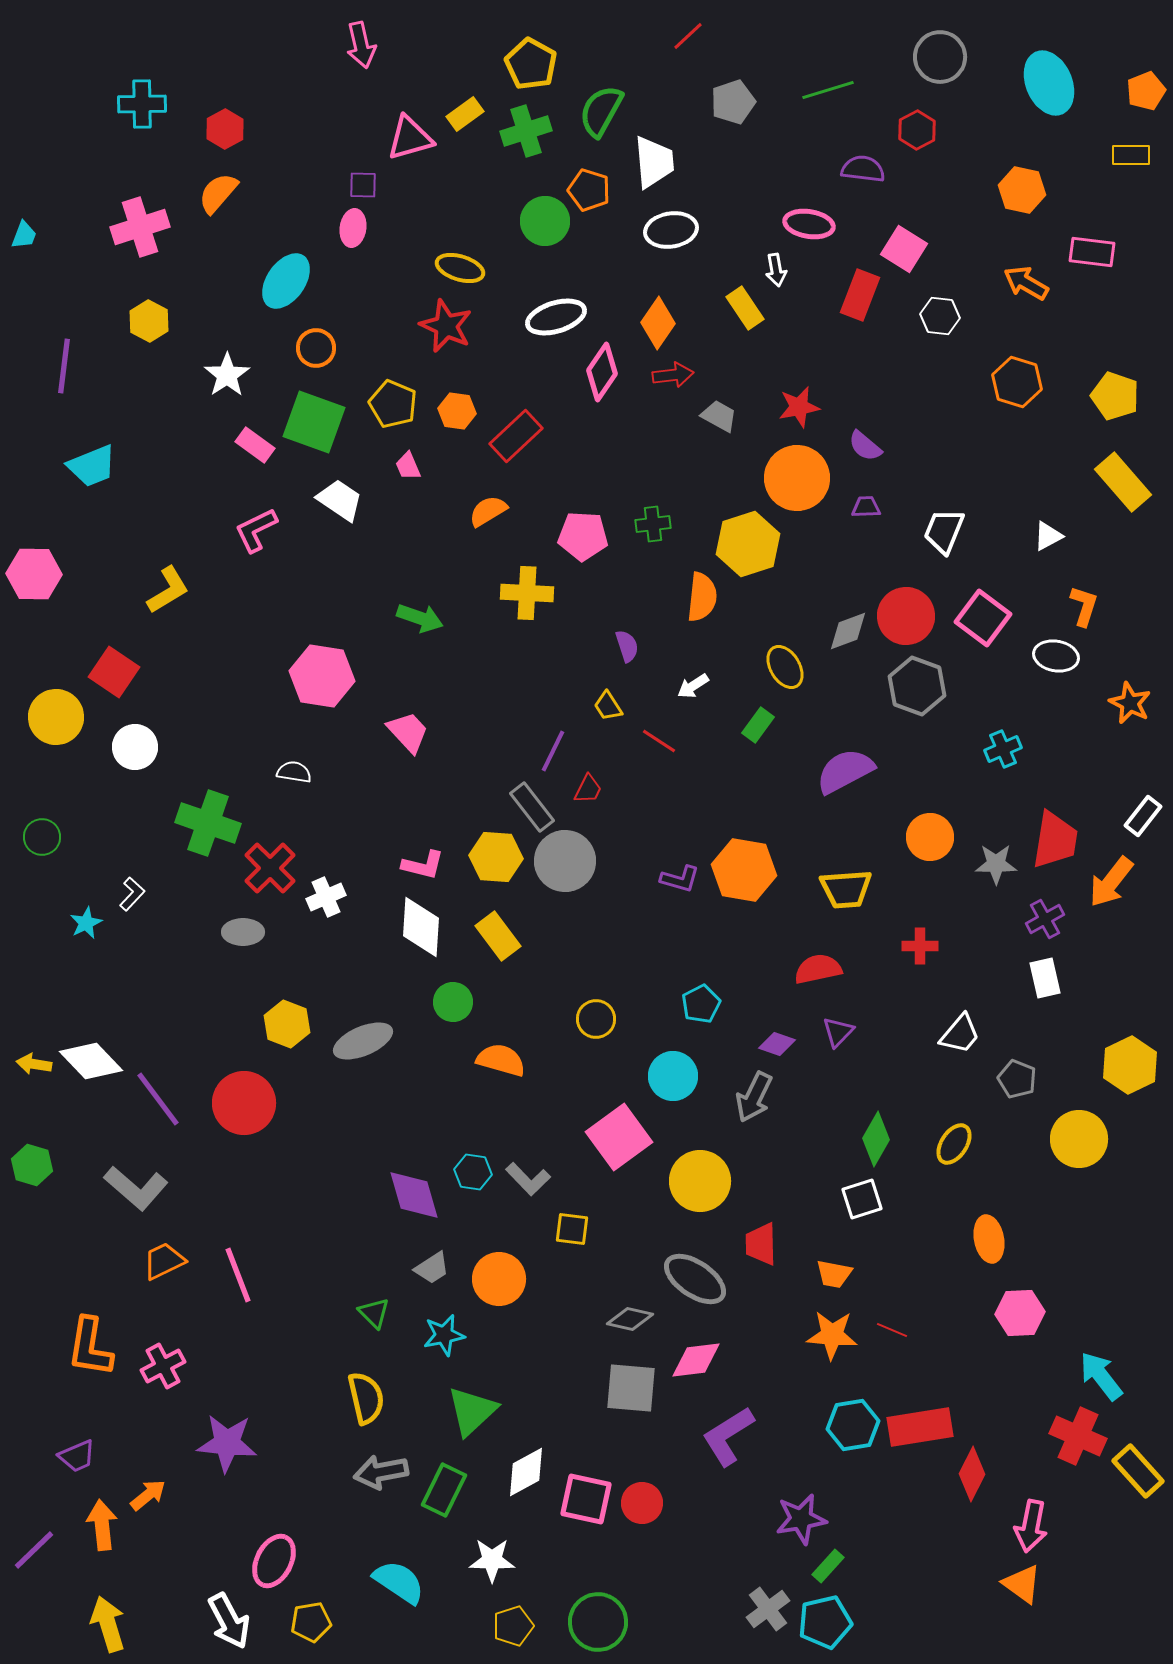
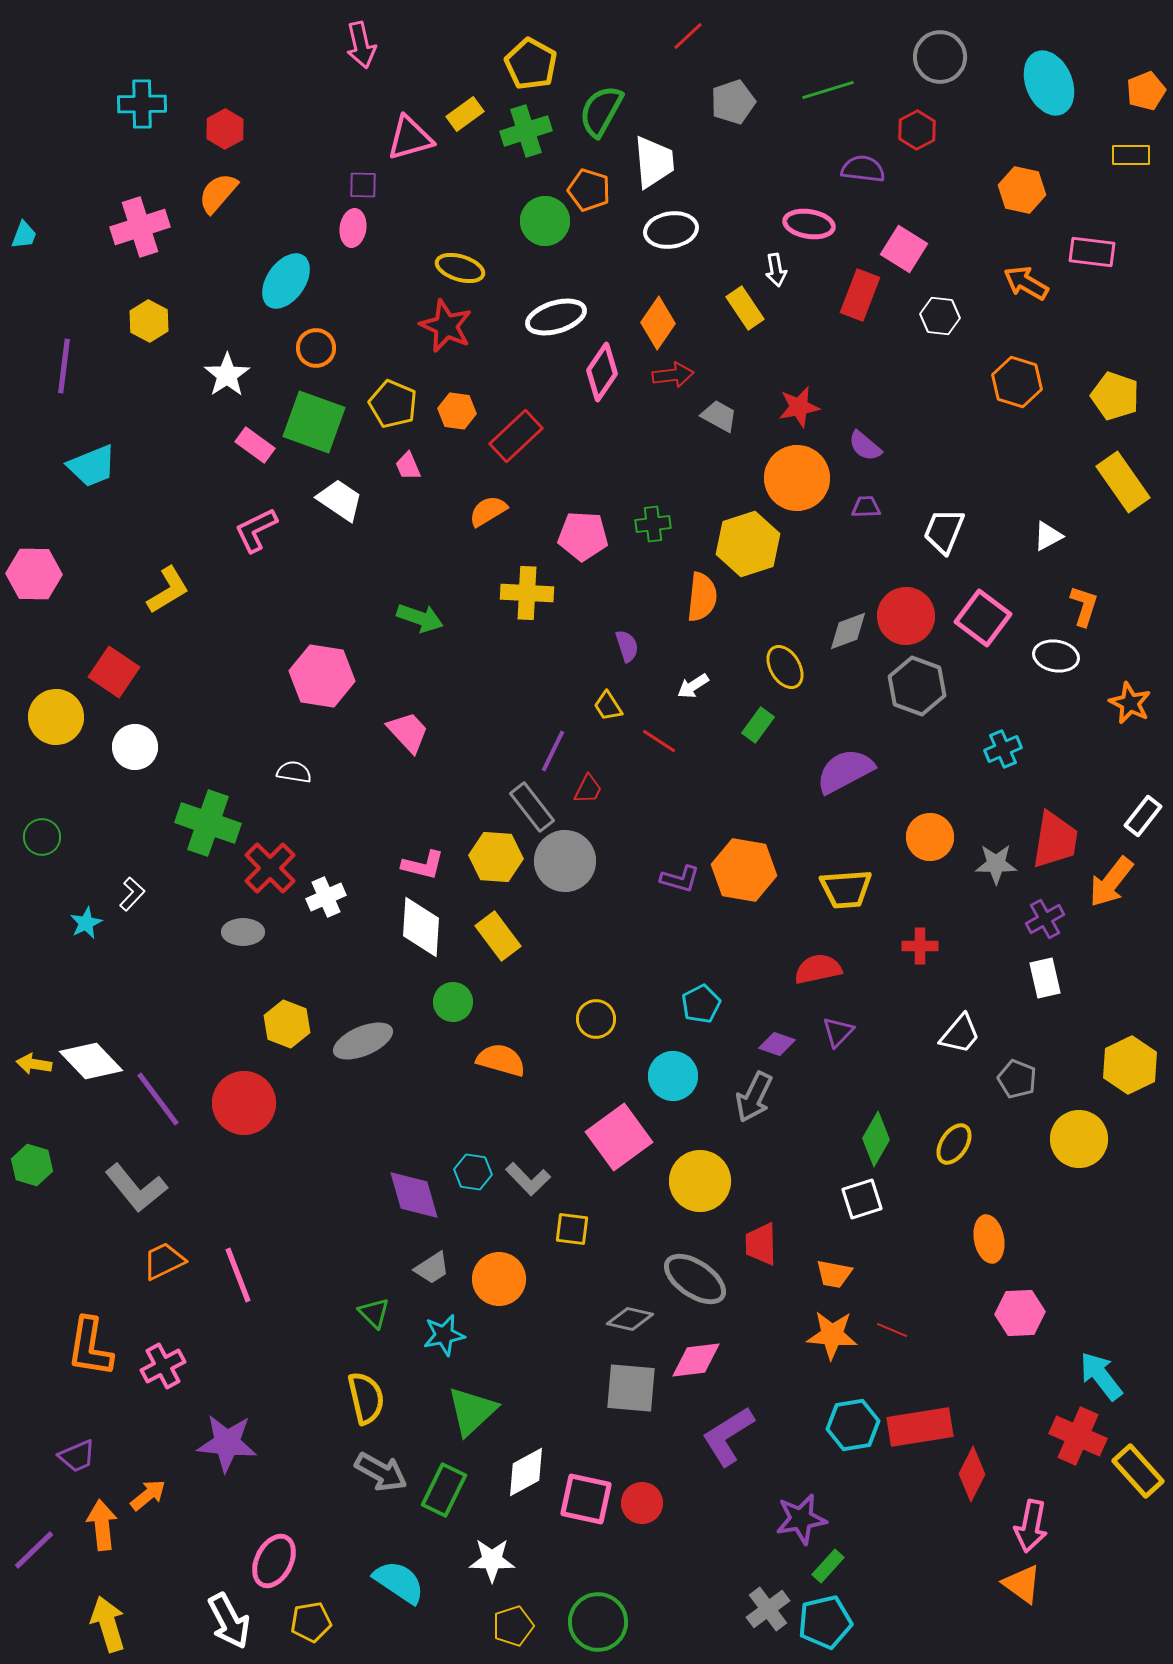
yellow rectangle at (1123, 482): rotated 6 degrees clockwise
gray L-shape at (136, 1188): rotated 10 degrees clockwise
gray arrow at (381, 1472): rotated 140 degrees counterclockwise
